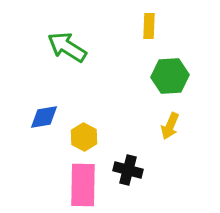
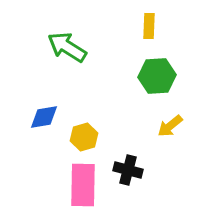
green hexagon: moved 13 px left
yellow arrow: rotated 28 degrees clockwise
yellow hexagon: rotated 16 degrees clockwise
